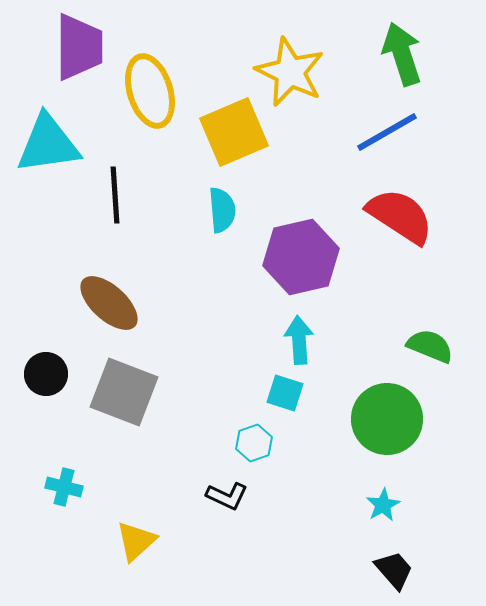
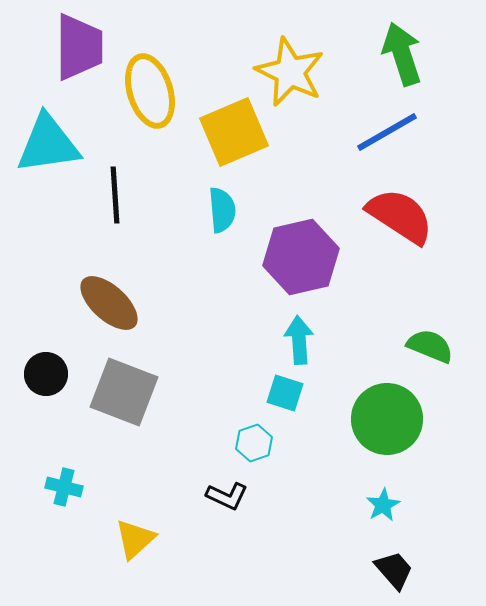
yellow triangle: moved 1 px left, 2 px up
